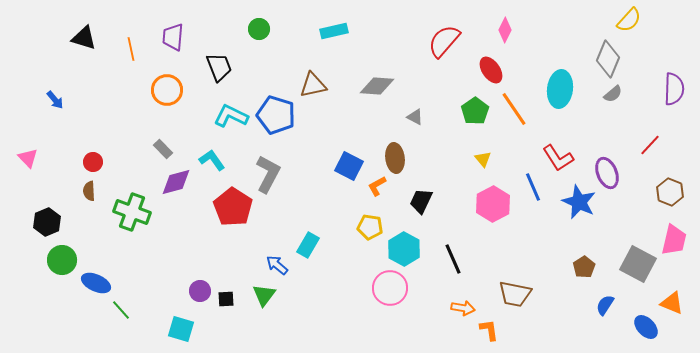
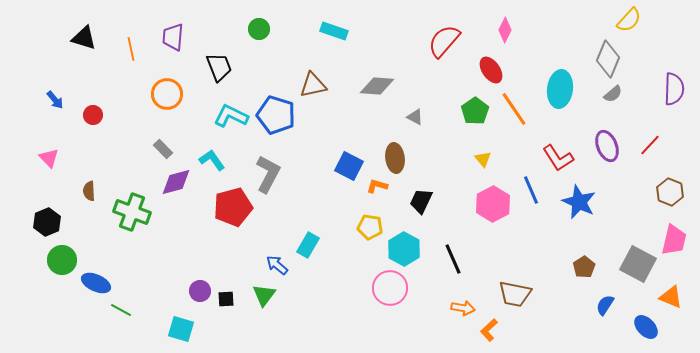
cyan rectangle at (334, 31): rotated 32 degrees clockwise
orange circle at (167, 90): moved 4 px down
pink triangle at (28, 158): moved 21 px right
red circle at (93, 162): moved 47 px up
purple ellipse at (607, 173): moved 27 px up
orange L-shape at (377, 186): rotated 45 degrees clockwise
blue line at (533, 187): moved 2 px left, 3 px down
red pentagon at (233, 207): rotated 24 degrees clockwise
orange triangle at (672, 303): moved 1 px left, 6 px up
green line at (121, 310): rotated 20 degrees counterclockwise
orange L-shape at (489, 330): rotated 125 degrees counterclockwise
